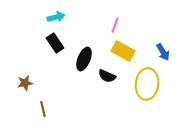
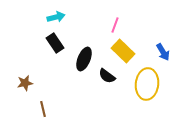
yellow rectangle: rotated 15 degrees clockwise
black semicircle: rotated 12 degrees clockwise
